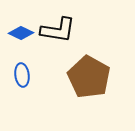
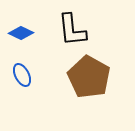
black L-shape: moved 14 px right; rotated 75 degrees clockwise
blue ellipse: rotated 20 degrees counterclockwise
